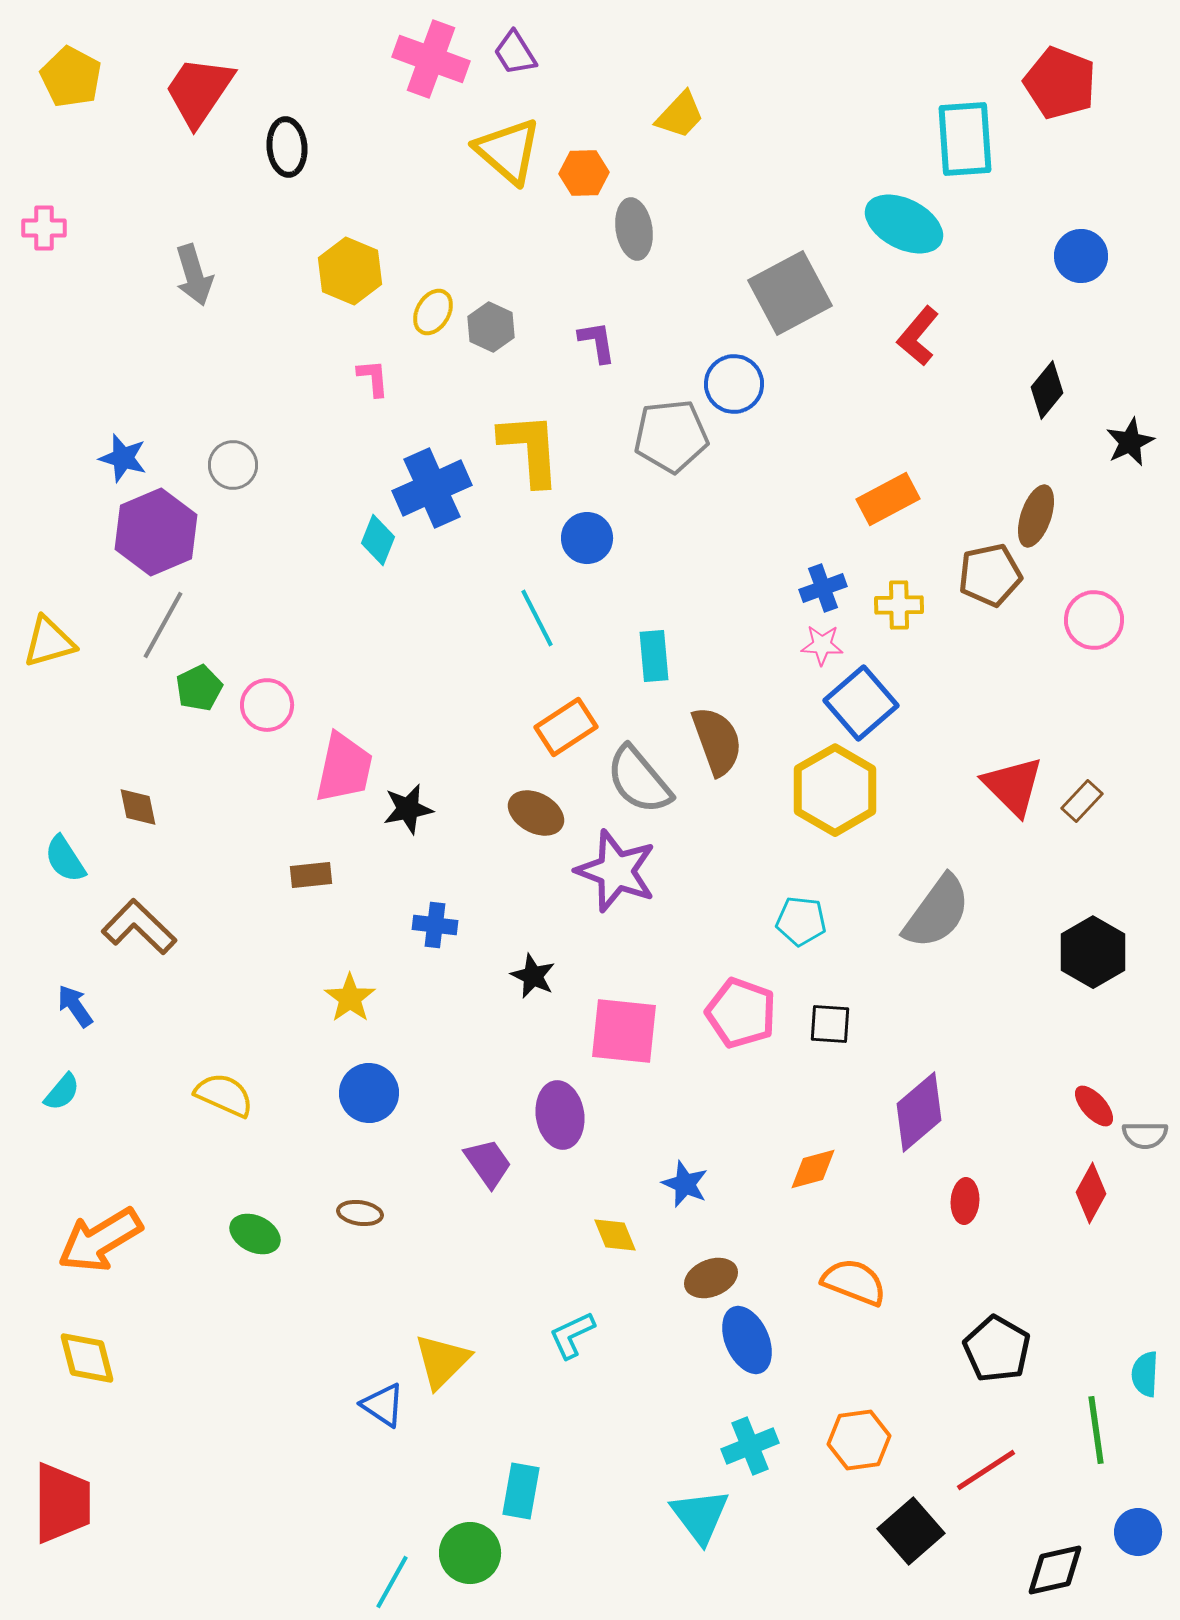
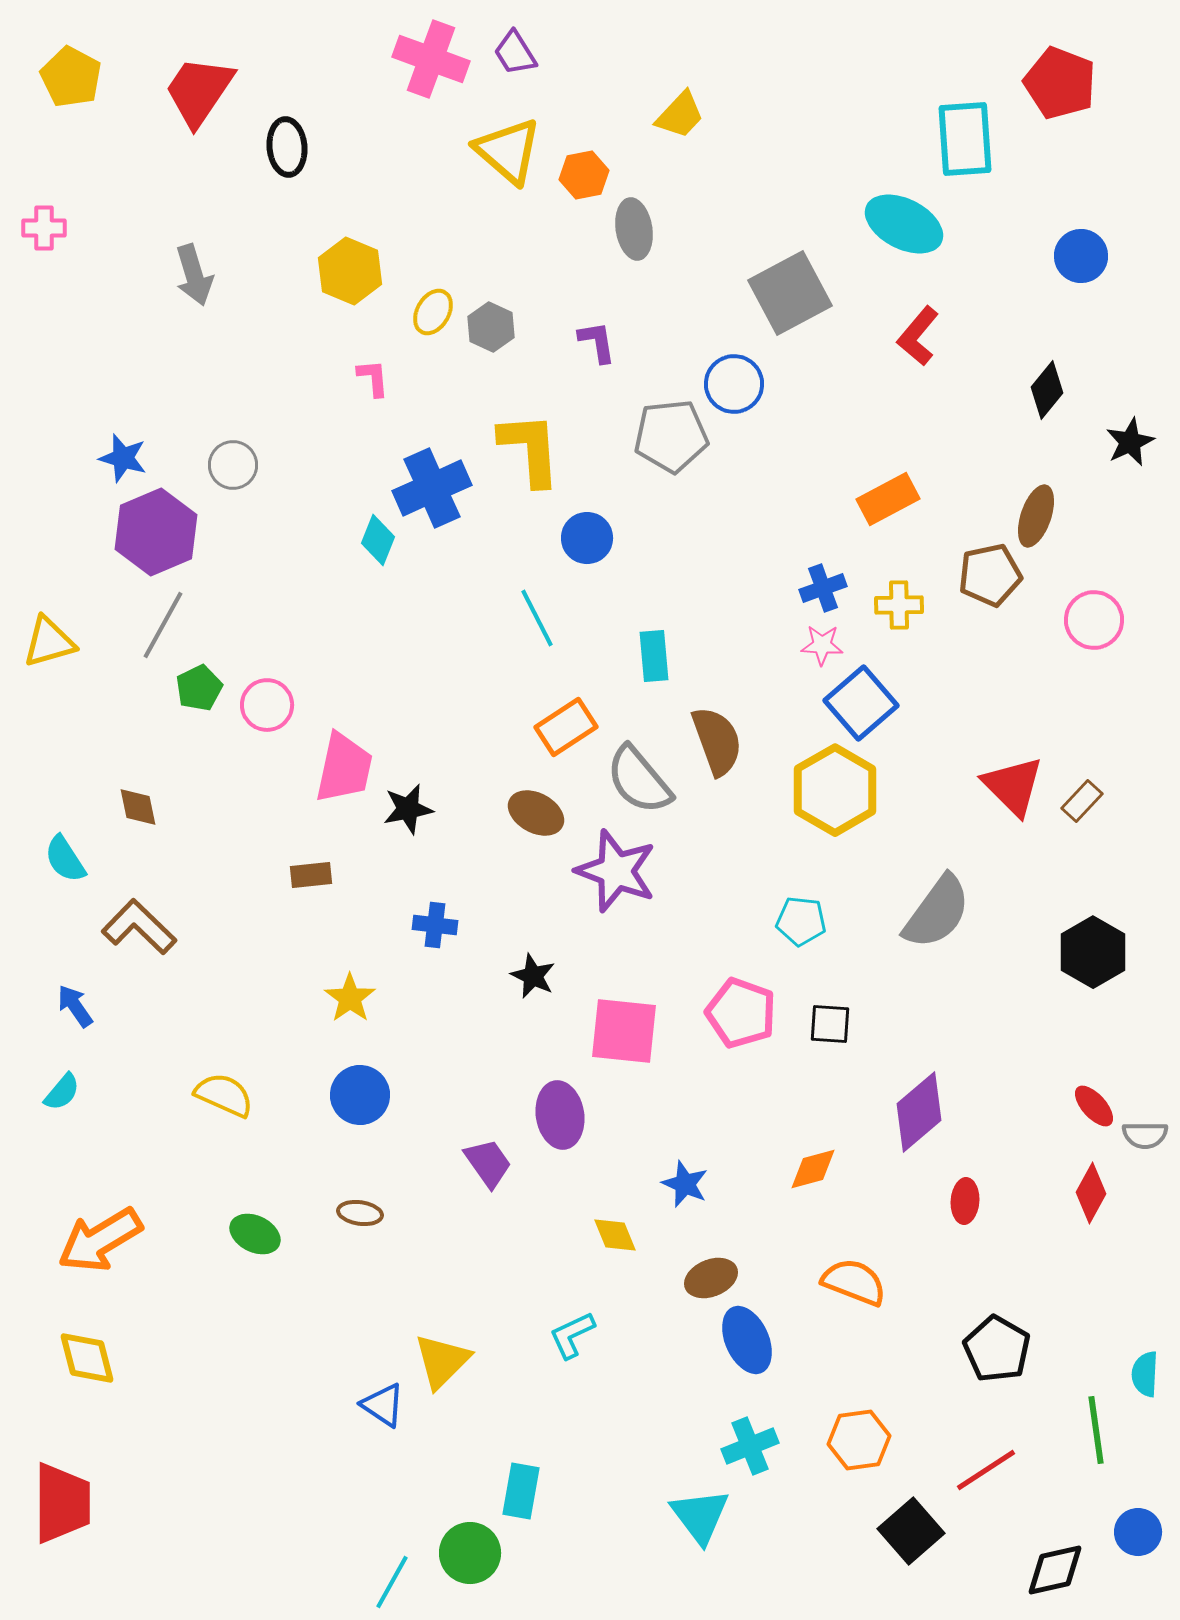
orange hexagon at (584, 173): moved 2 px down; rotated 9 degrees counterclockwise
blue circle at (369, 1093): moved 9 px left, 2 px down
